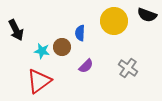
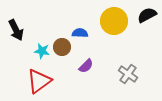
black semicircle: rotated 132 degrees clockwise
blue semicircle: rotated 91 degrees clockwise
gray cross: moved 6 px down
